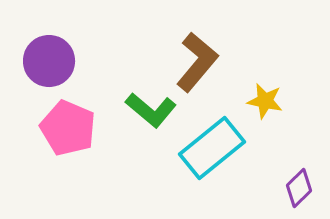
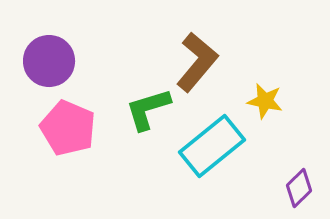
green L-shape: moved 3 px left, 1 px up; rotated 123 degrees clockwise
cyan rectangle: moved 2 px up
